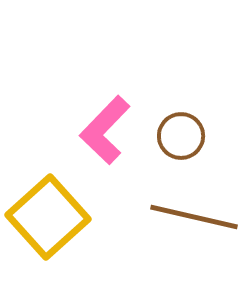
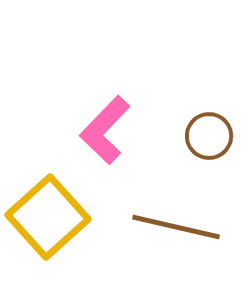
brown circle: moved 28 px right
brown line: moved 18 px left, 10 px down
